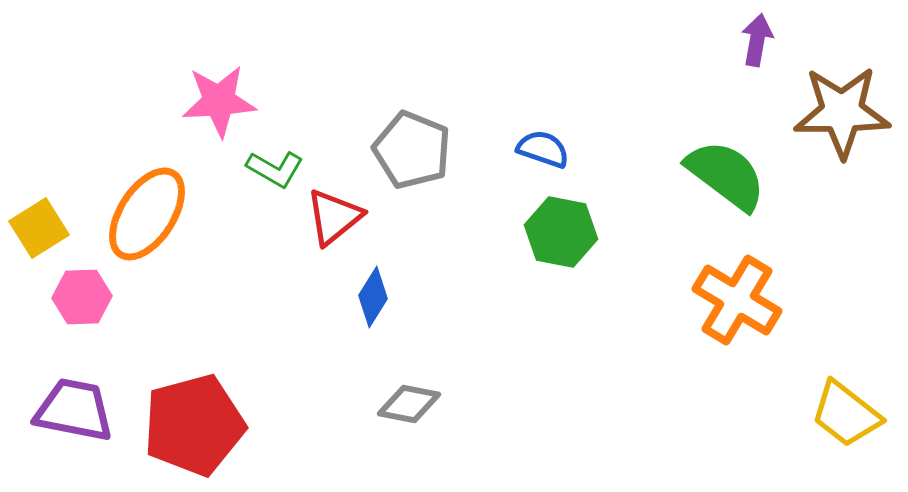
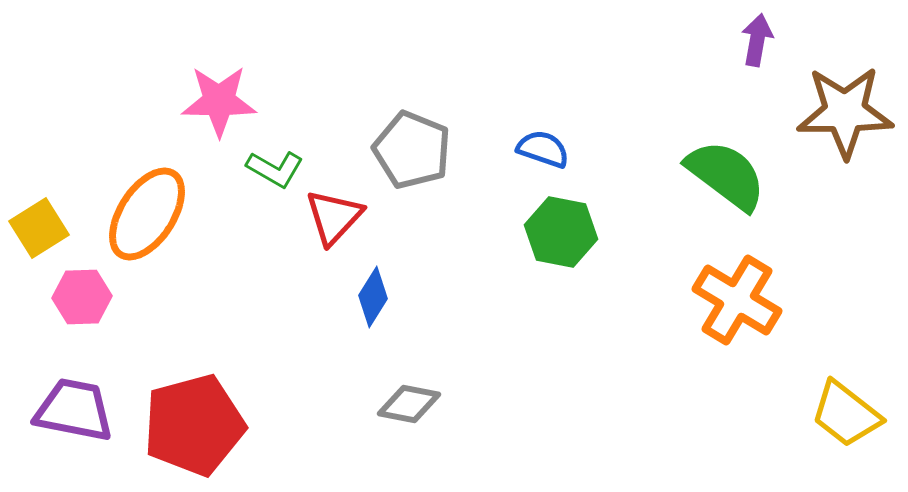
pink star: rotated 4 degrees clockwise
brown star: moved 3 px right
red triangle: rotated 8 degrees counterclockwise
